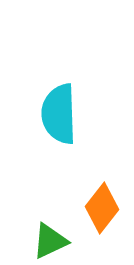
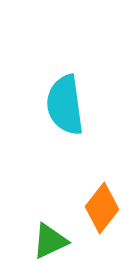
cyan semicircle: moved 6 px right, 9 px up; rotated 6 degrees counterclockwise
